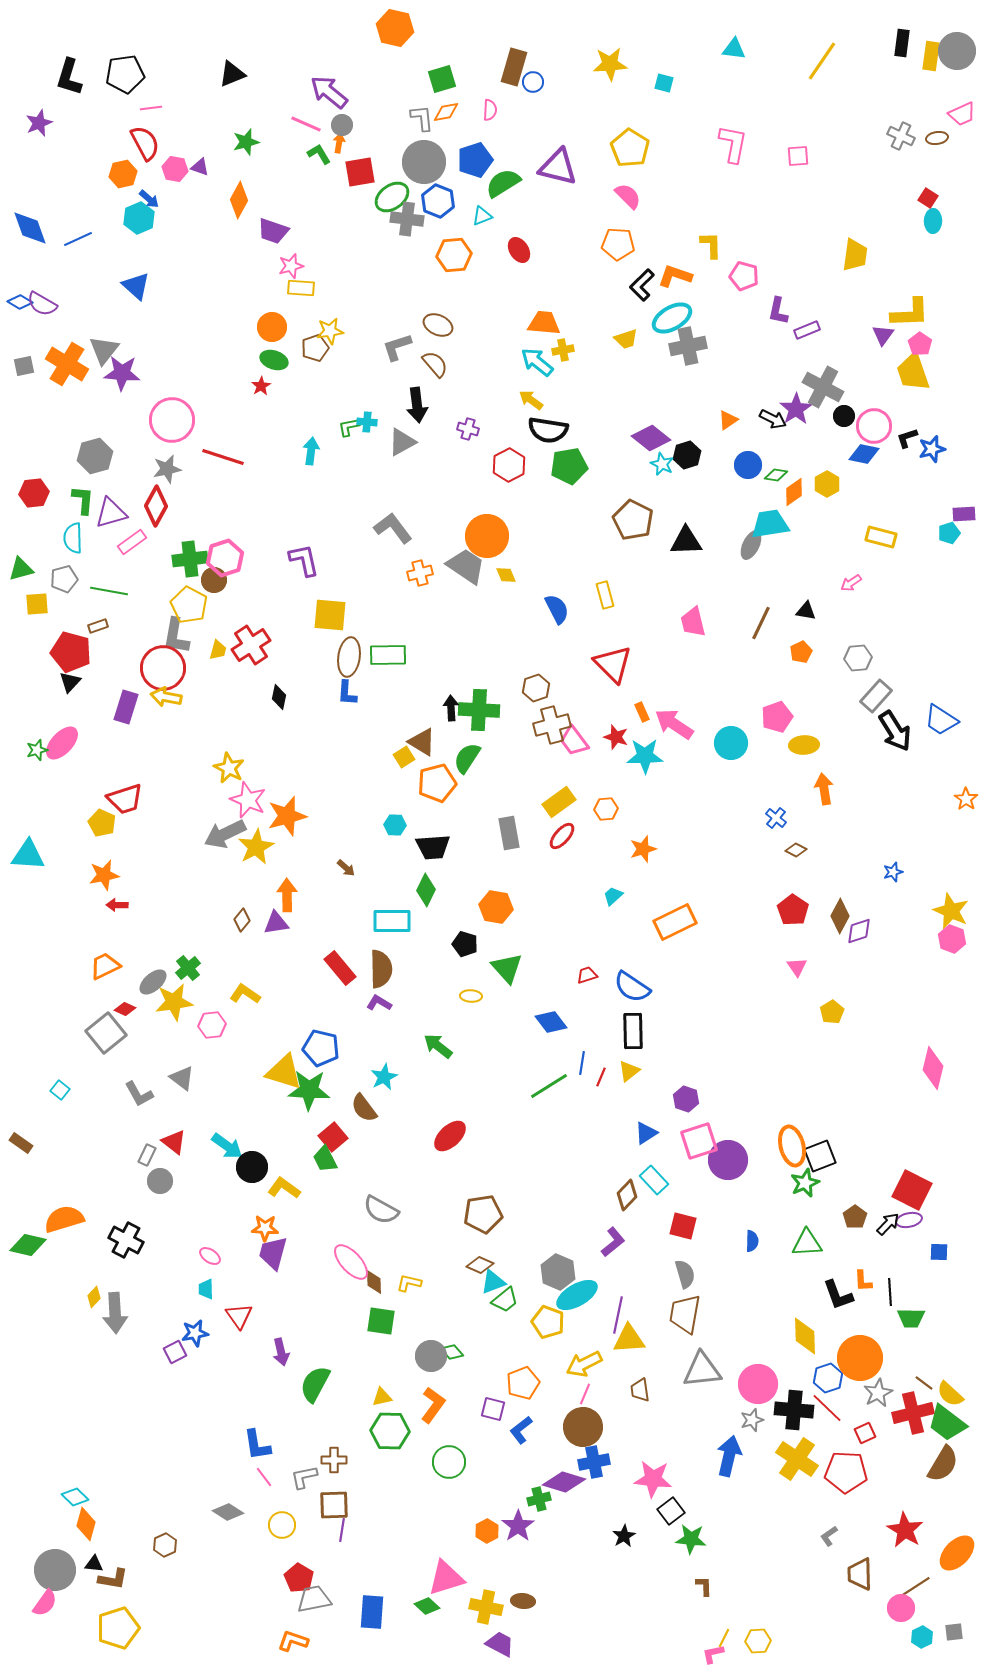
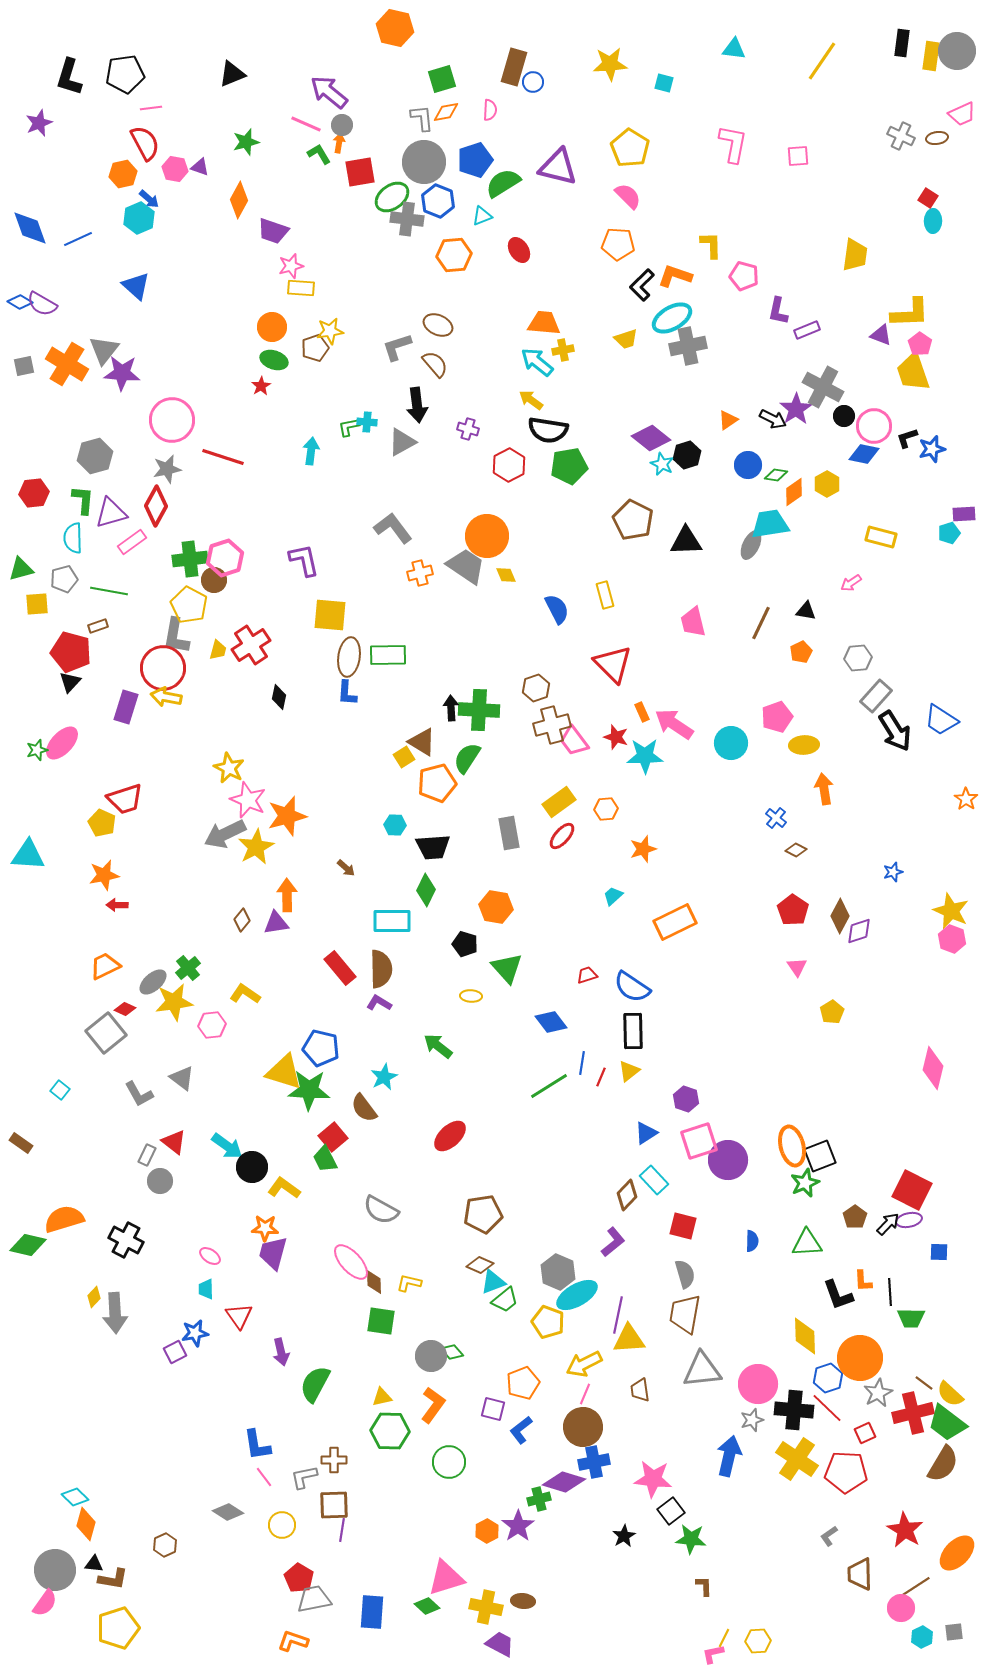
purple triangle at (883, 335): moved 2 px left; rotated 45 degrees counterclockwise
